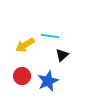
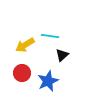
red circle: moved 3 px up
